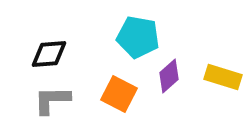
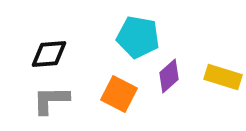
gray L-shape: moved 1 px left
